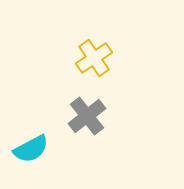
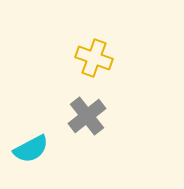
yellow cross: rotated 36 degrees counterclockwise
